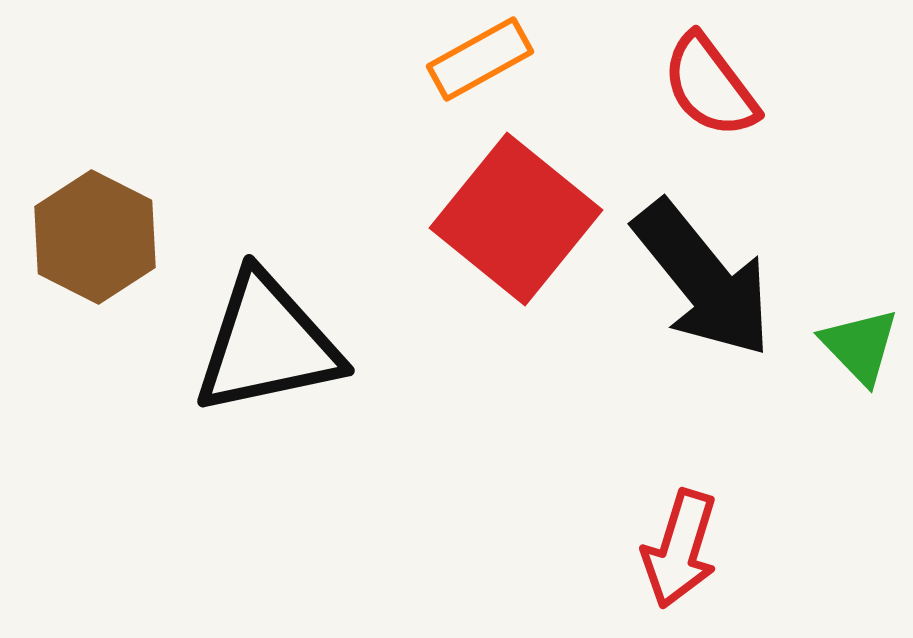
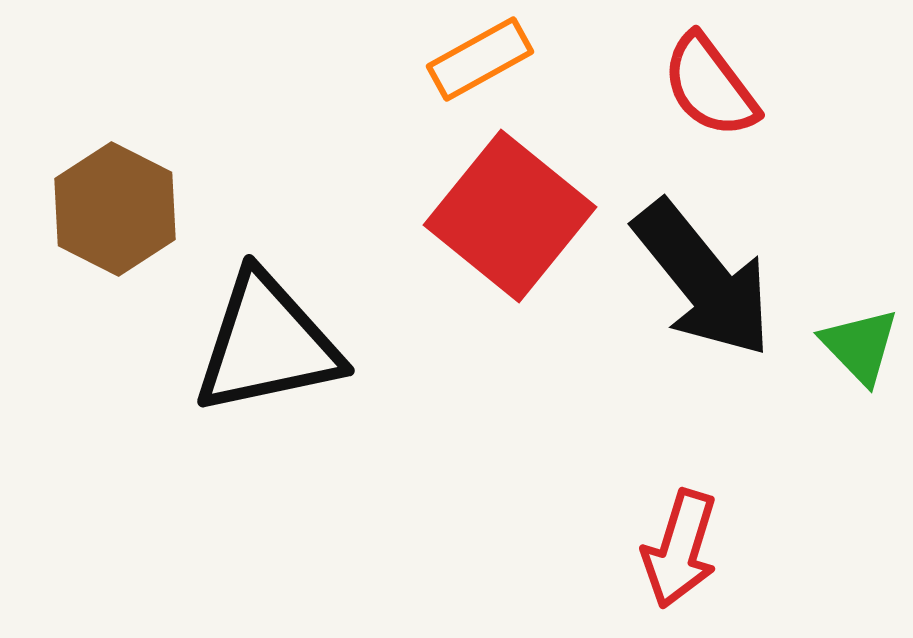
red square: moved 6 px left, 3 px up
brown hexagon: moved 20 px right, 28 px up
